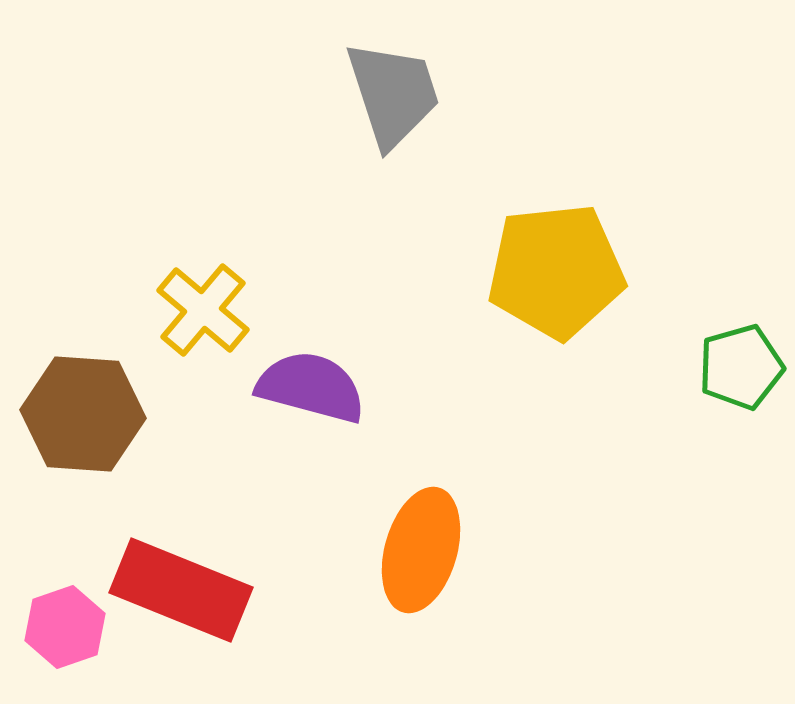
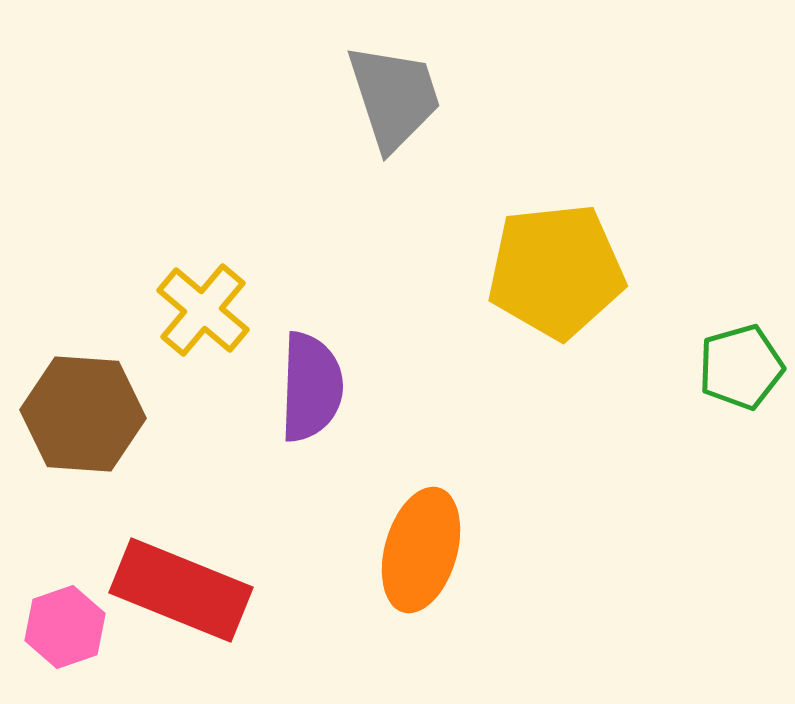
gray trapezoid: moved 1 px right, 3 px down
purple semicircle: rotated 77 degrees clockwise
